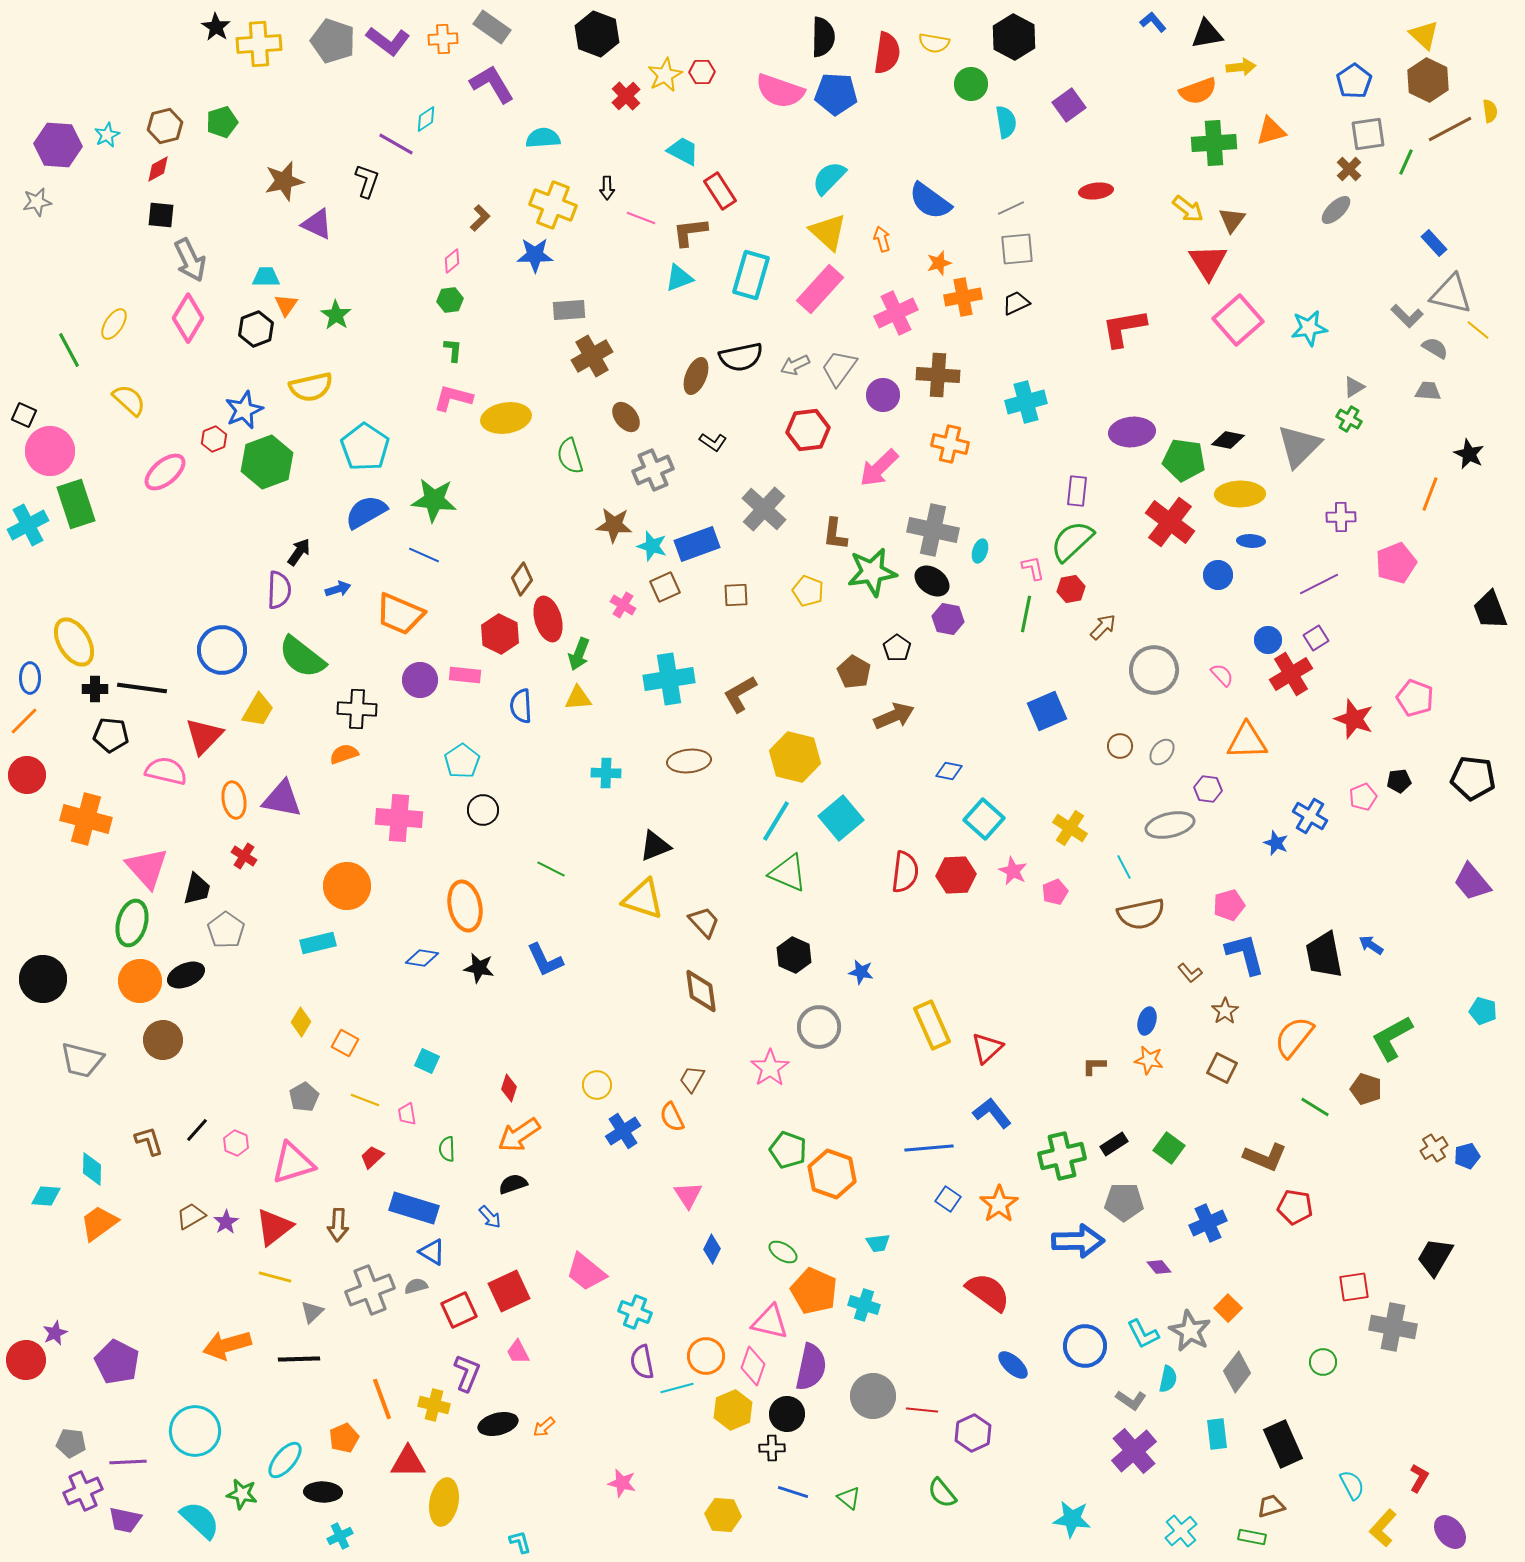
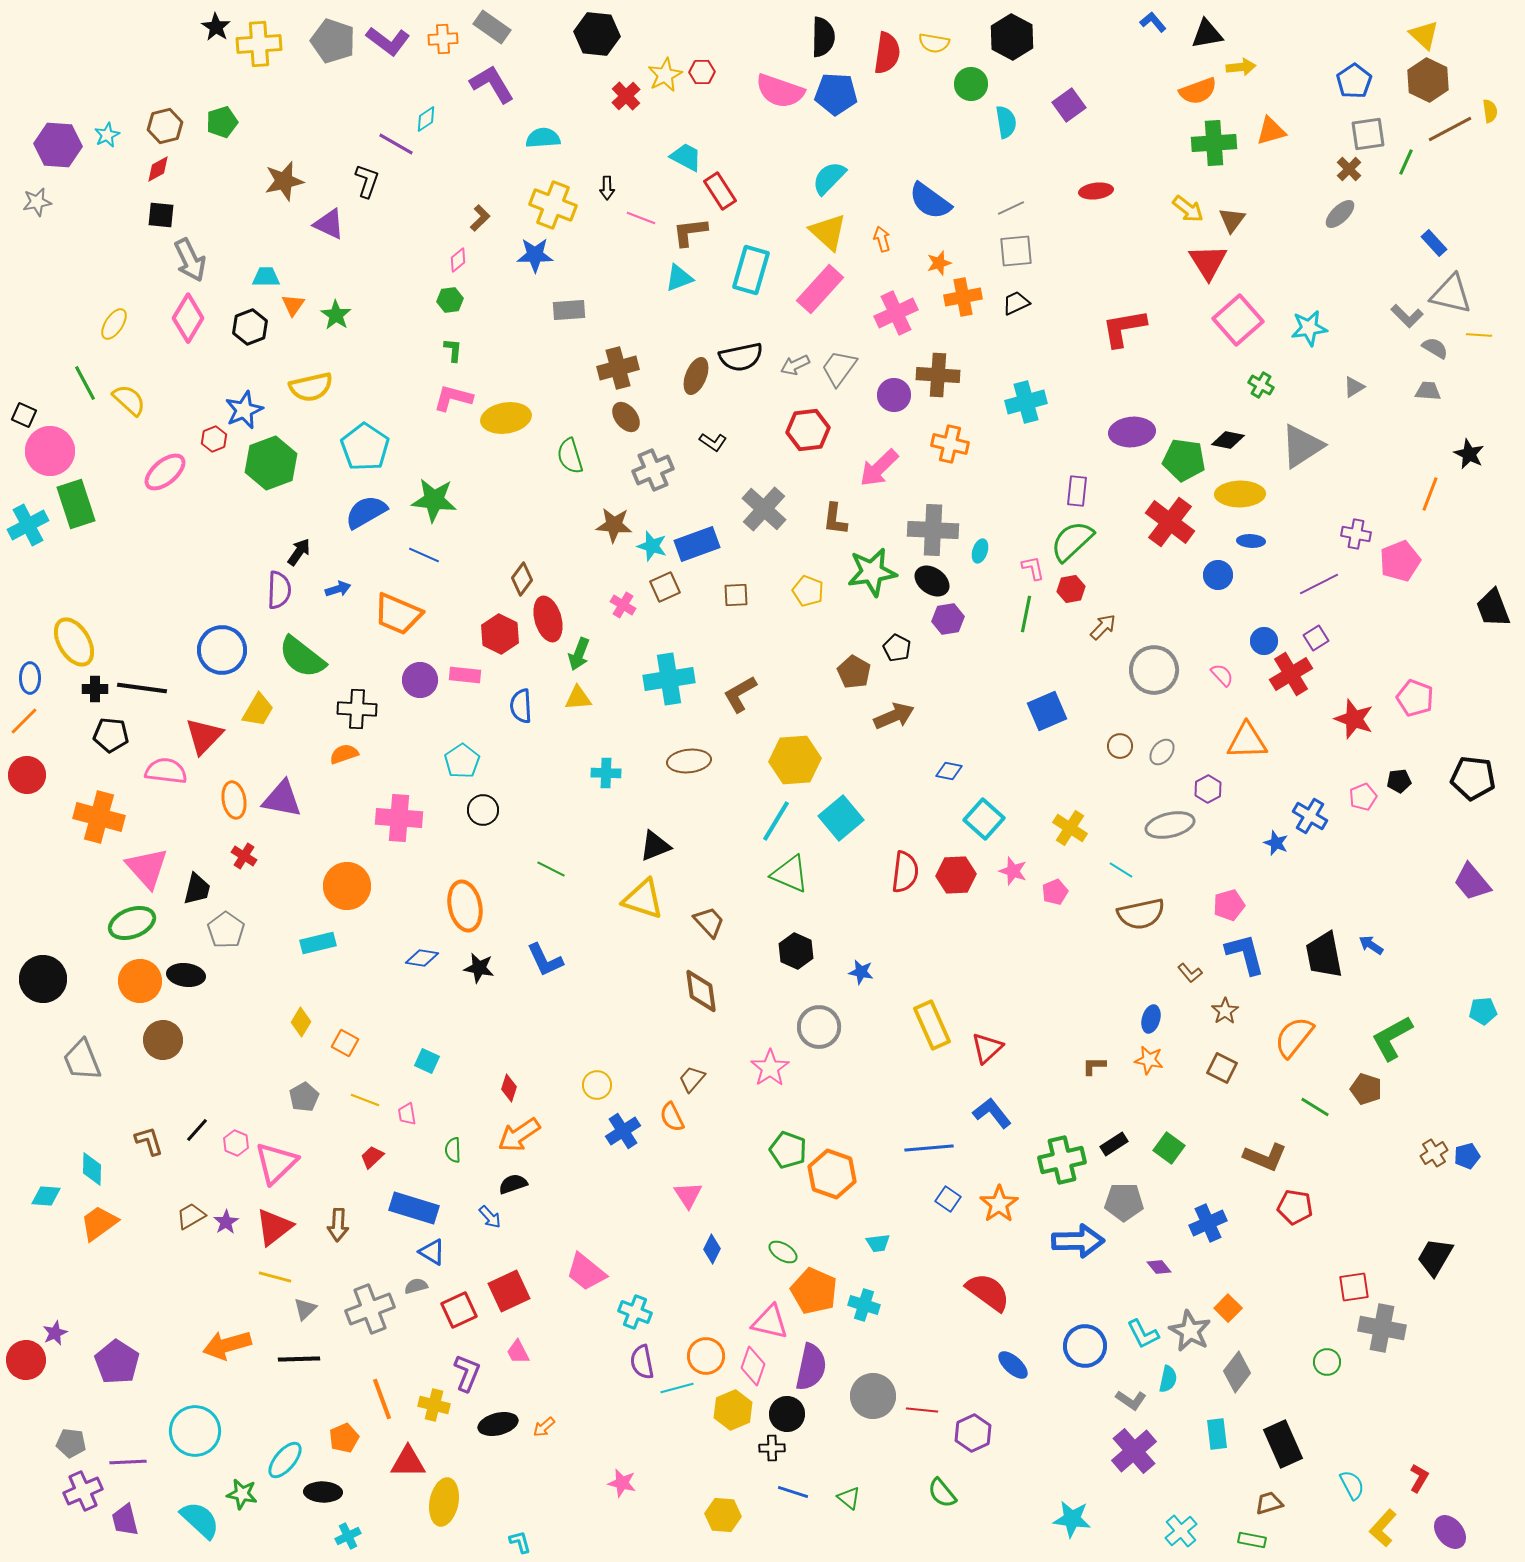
black hexagon at (597, 34): rotated 15 degrees counterclockwise
black hexagon at (1014, 37): moved 2 px left
cyan trapezoid at (683, 151): moved 3 px right, 6 px down
gray ellipse at (1336, 210): moved 4 px right, 4 px down
purple triangle at (317, 224): moved 12 px right
gray square at (1017, 249): moved 1 px left, 2 px down
pink diamond at (452, 261): moved 6 px right, 1 px up
cyan rectangle at (751, 275): moved 5 px up
orange triangle at (286, 305): moved 7 px right
black hexagon at (256, 329): moved 6 px left, 2 px up
yellow line at (1478, 330): moved 1 px right, 5 px down; rotated 35 degrees counterclockwise
green line at (69, 350): moved 16 px right, 33 px down
brown cross at (592, 356): moved 26 px right, 12 px down; rotated 15 degrees clockwise
purple circle at (883, 395): moved 11 px right
green cross at (1349, 419): moved 88 px left, 34 px up
gray triangle at (1299, 446): moved 3 px right; rotated 12 degrees clockwise
green hexagon at (267, 462): moved 4 px right, 1 px down
purple cross at (1341, 517): moved 15 px right, 17 px down; rotated 12 degrees clockwise
gray cross at (933, 530): rotated 9 degrees counterclockwise
brown L-shape at (835, 534): moved 15 px up
pink pentagon at (1396, 563): moved 4 px right, 2 px up
black trapezoid at (1490, 610): moved 3 px right, 2 px up
orange trapezoid at (400, 614): moved 2 px left
purple hexagon at (948, 619): rotated 20 degrees counterclockwise
blue circle at (1268, 640): moved 4 px left, 1 px down
black pentagon at (897, 648): rotated 8 degrees counterclockwise
yellow hexagon at (795, 757): moved 3 px down; rotated 18 degrees counterclockwise
pink semicircle at (166, 771): rotated 6 degrees counterclockwise
purple hexagon at (1208, 789): rotated 24 degrees clockwise
orange cross at (86, 819): moved 13 px right, 2 px up
cyan line at (1124, 867): moved 3 px left, 3 px down; rotated 30 degrees counterclockwise
pink star at (1013, 871): rotated 8 degrees counterclockwise
green triangle at (788, 873): moved 2 px right, 1 px down
brown trapezoid at (704, 922): moved 5 px right
green ellipse at (132, 923): rotated 54 degrees clockwise
black hexagon at (794, 955): moved 2 px right, 4 px up
black ellipse at (186, 975): rotated 30 degrees clockwise
cyan pentagon at (1483, 1011): rotated 20 degrees counterclockwise
blue ellipse at (1147, 1021): moved 4 px right, 2 px up
gray trapezoid at (82, 1060): rotated 54 degrees clockwise
brown trapezoid at (692, 1079): rotated 12 degrees clockwise
brown cross at (1434, 1148): moved 5 px down
green semicircle at (447, 1149): moved 6 px right, 1 px down
green cross at (1062, 1156): moved 4 px down
pink triangle at (293, 1163): moved 17 px left; rotated 27 degrees counterclockwise
gray cross at (370, 1290): moved 19 px down
gray triangle at (312, 1312): moved 7 px left, 3 px up
gray cross at (1393, 1327): moved 11 px left, 1 px down
purple pentagon at (117, 1362): rotated 6 degrees clockwise
green circle at (1323, 1362): moved 4 px right
brown trapezoid at (1271, 1506): moved 2 px left, 3 px up
purple trapezoid at (125, 1520): rotated 64 degrees clockwise
cyan cross at (340, 1536): moved 8 px right
green rectangle at (1252, 1537): moved 3 px down
